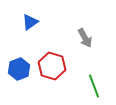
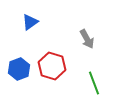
gray arrow: moved 2 px right, 1 px down
green line: moved 3 px up
